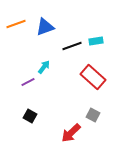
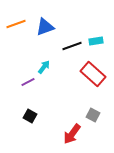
red rectangle: moved 3 px up
red arrow: moved 1 px right, 1 px down; rotated 10 degrees counterclockwise
